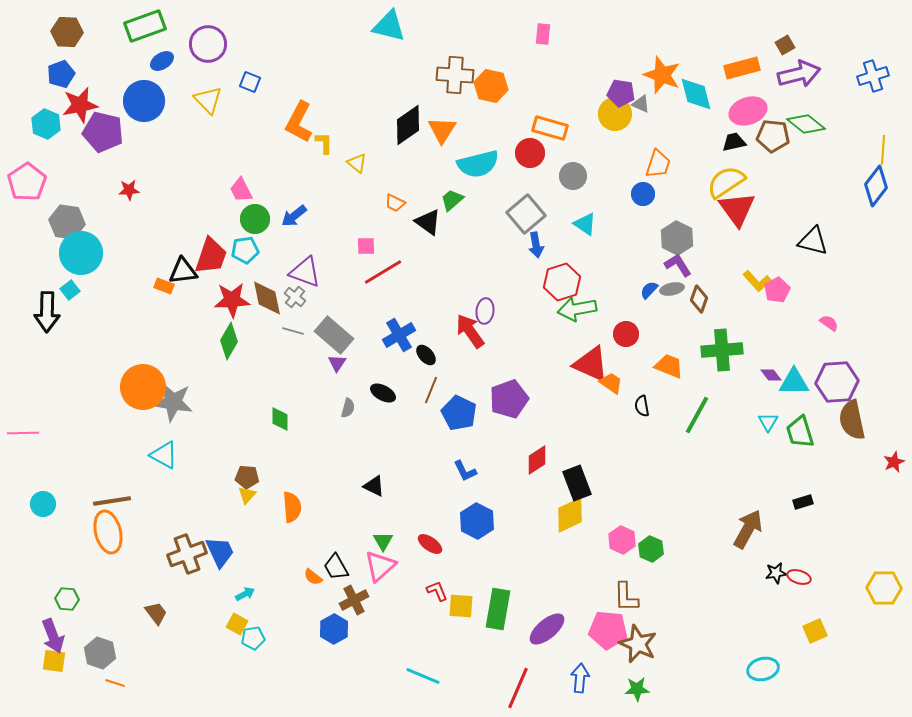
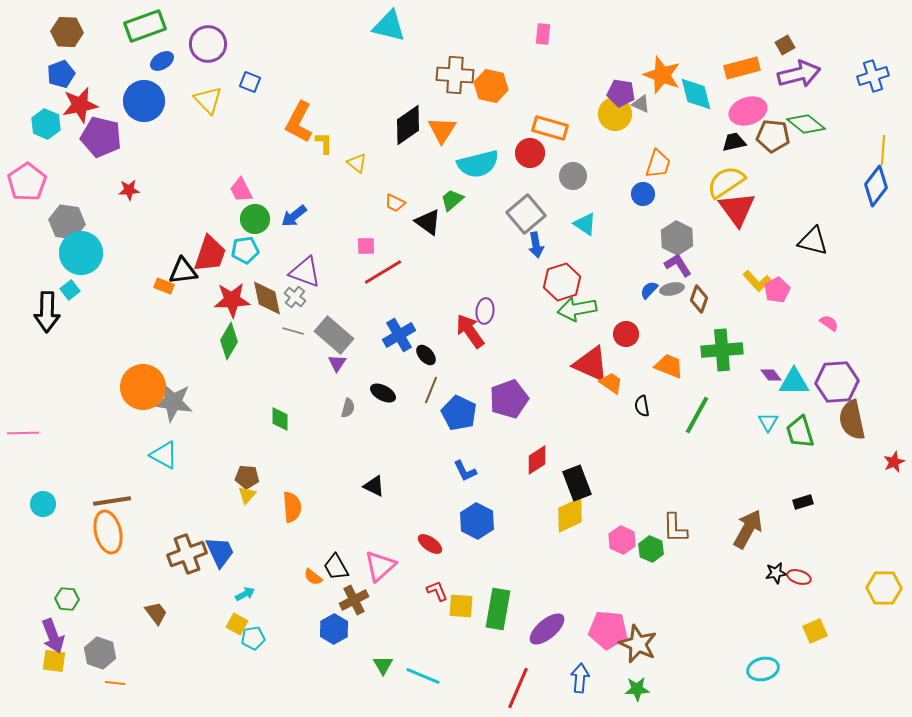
purple pentagon at (103, 132): moved 2 px left, 5 px down
red trapezoid at (211, 256): moved 1 px left, 2 px up
green triangle at (383, 541): moved 124 px down
brown L-shape at (626, 597): moved 49 px right, 69 px up
orange line at (115, 683): rotated 12 degrees counterclockwise
